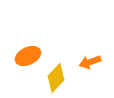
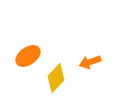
orange ellipse: rotated 10 degrees counterclockwise
